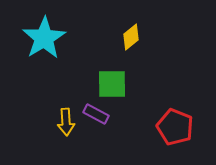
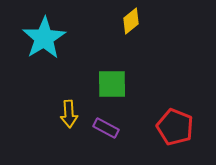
yellow diamond: moved 16 px up
purple rectangle: moved 10 px right, 14 px down
yellow arrow: moved 3 px right, 8 px up
